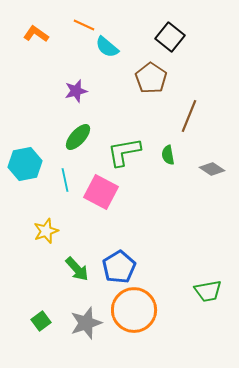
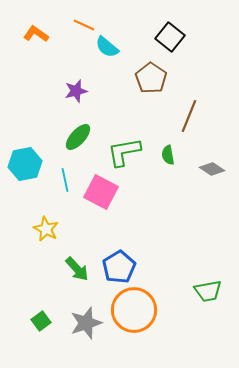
yellow star: moved 2 px up; rotated 25 degrees counterclockwise
